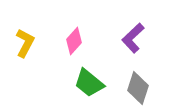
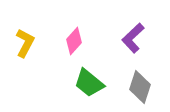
gray diamond: moved 2 px right, 1 px up
